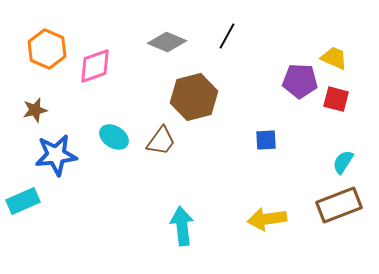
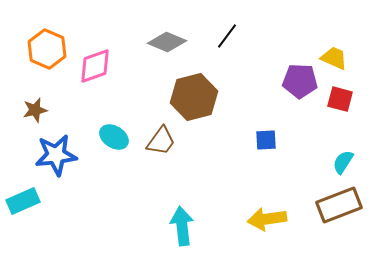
black line: rotated 8 degrees clockwise
red square: moved 4 px right
